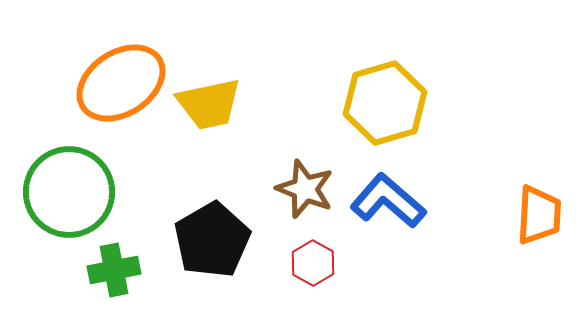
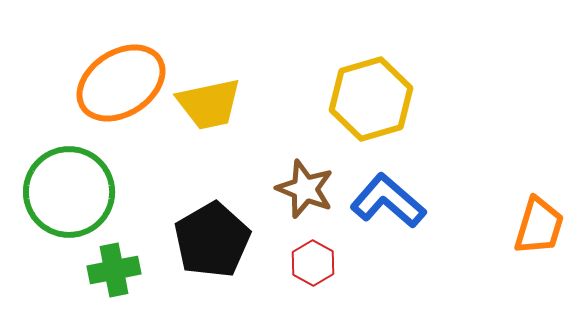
yellow hexagon: moved 14 px left, 4 px up
orange trapezoid: moved 11 px down; rotated 14 degrees clockwise
